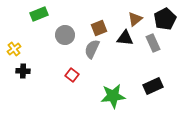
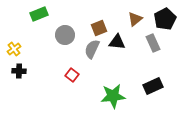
black triangle: moved 8 px left, 4 px down
black cross: moved 4 px left
